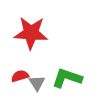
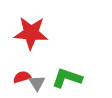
red semicircle: moved 2 px right, 1 px down
